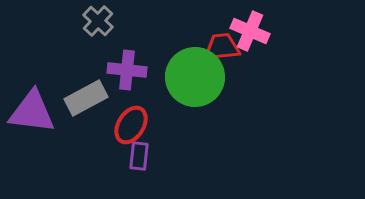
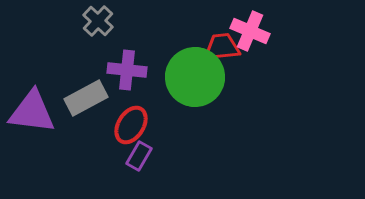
purple rectangle: rotated 24 degrees clockwise
